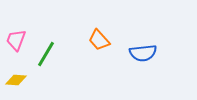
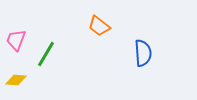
orange trapezoid: moved 14 px up; rotated 10 degrees counterclockwise
blue semicircle: rotated 88 degrees counterclockwise
